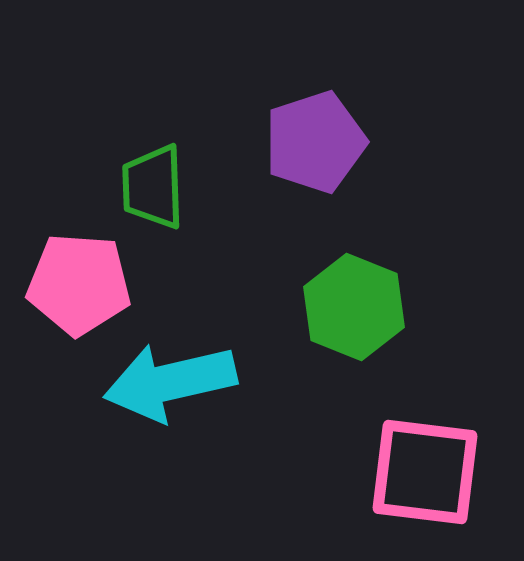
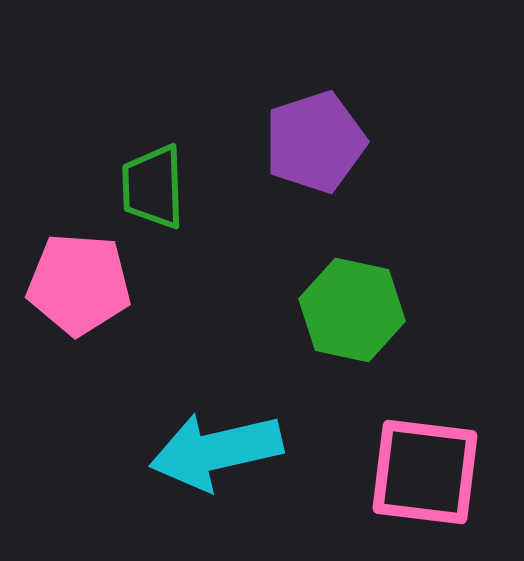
green hexagon: moved 2 px left, 3 px down; rotated 10 degrees counterclockwise
cyan arrow: moved 46 px right, 69 px down
